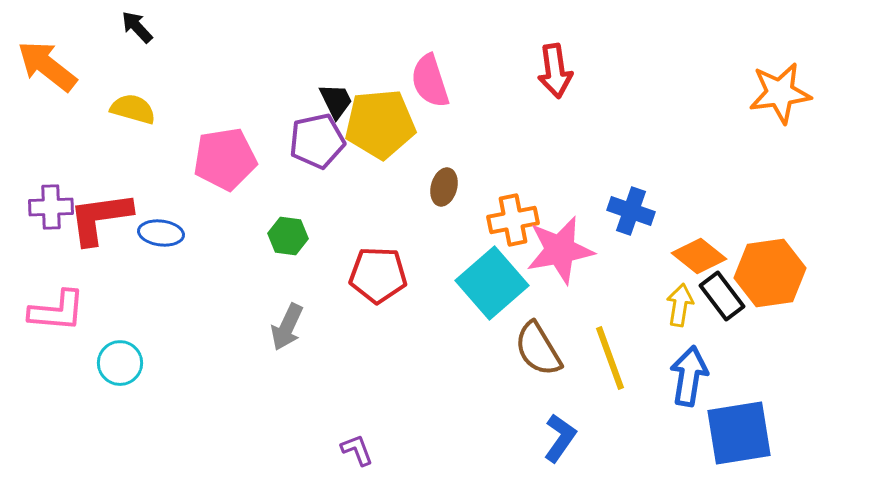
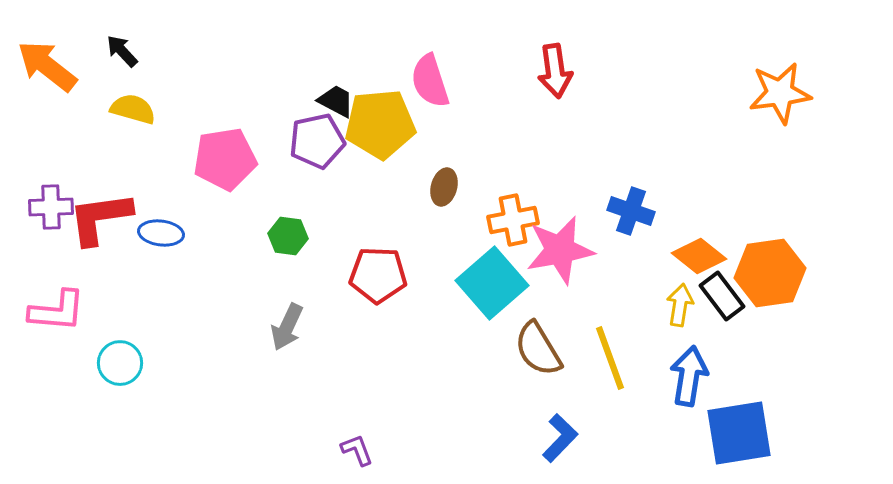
black arrow: moved 15 px left, 24 px down
black trapezoid: rotated 36 degrees counterclockwise
blue L-shape: rotated 9 degrees clockwise
